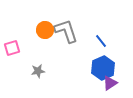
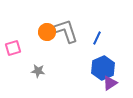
orange circle: moved 2 px right, 2 px down
blue line: moved 4 px left, 3 px up; rotated 64 degrees clockwise
pink square: moved 1 px right
gray star: rotated 16 degrees clockwise
